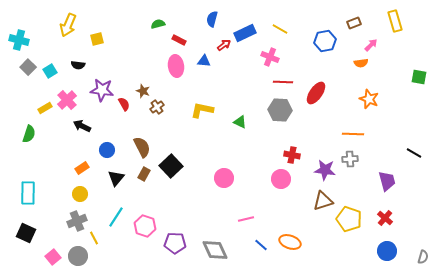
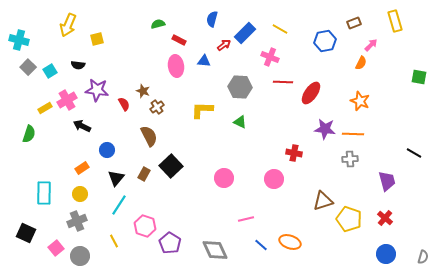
blue rectangle at (245, 33): rotated 20 degrees counterclockwise
orange semicircle at (361, 63): rotated 56 degrees counterclockwise
purple star at (102, 90): moved 5 px left
red ellipse at (316, 93): moved 5 px left
orange star at (369, 99): moved 9 px left, 2 px down
pink cross at (67, 100): rotated 12 degrees clockwise
yellow L-shape at (202, 110): rotated 10 degrees counterclockwise
gray hexagon at (280, 110): moved 40 px left, 23 px up
brown semicircle at (142, 147): moved 7 px right, 11 px up
red cross at (292, 155): moved 2 px right, 2 px up
purple star at (325, 170): moved 41 px up
pink circle at (281, 179): moved 7 px left
cyan rectangle at (28, 193): moved 16 px right
cyan line at (116, 217): moved 3 px right, 12 px up
yellow line at (94, 238): moved 20 px right, 3 px down
purple pentagon at (175, 243): moved 5 px left; rotated 30 degrees clockwise
blue circle at (387, 251): moved 1 px left, 3 px down
gray circle at (78, 256): moved 2 px right
pink square at (53, 257): moved 3 px right, 9 px up
